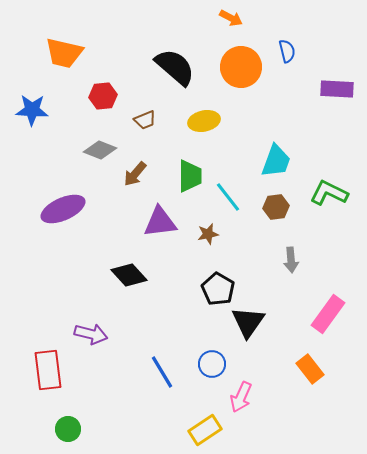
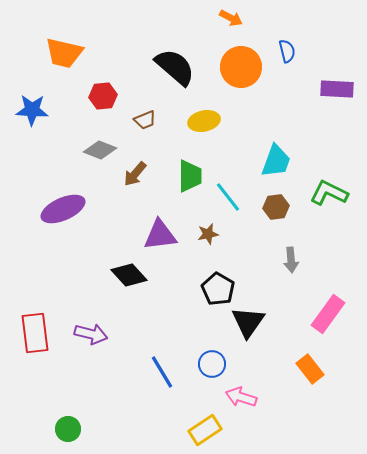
purple triangle: moved 13 px down
red rectangle: moved 13 px left, 37 px up
pink arrow: rotated 84 degrees clockwise
